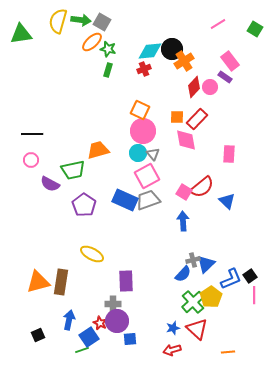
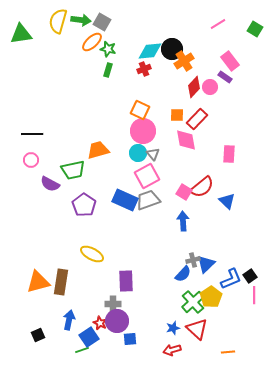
orange square at (177, 117): moved 2 px up
